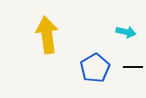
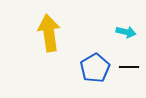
yellow arrow: moved 2 px right, 2 px up
black line: moved 4 px left
